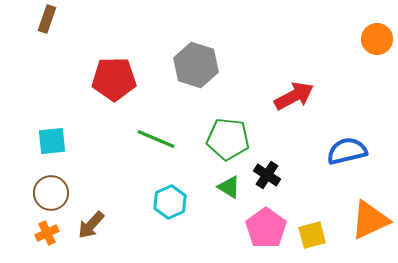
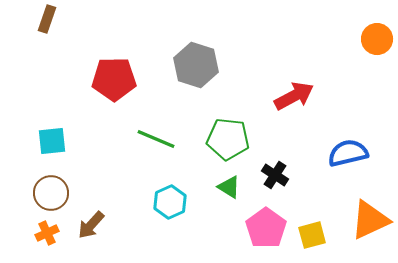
blue semicircle: moved 1 px right, 2 px down
black cross: moved 8 px right
